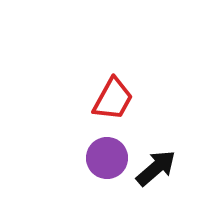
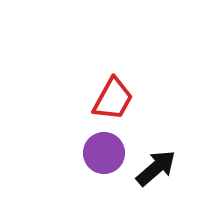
purple circle: moved 3 px left, 5 px up
